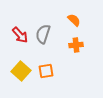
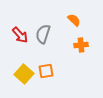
orange cross: moved 5 px right
yellow square: moved 3 px right, 3 px down
